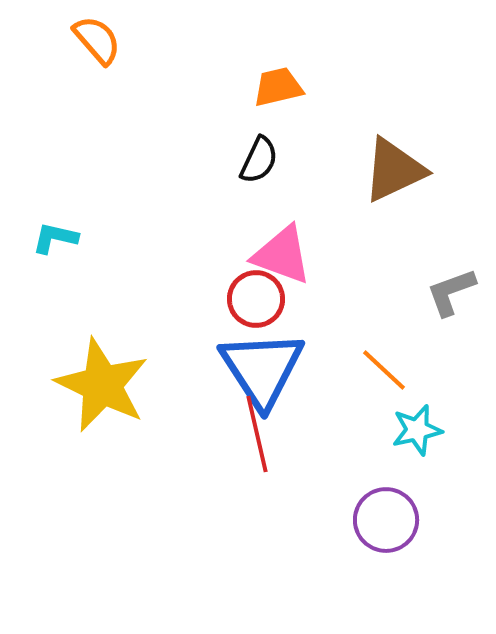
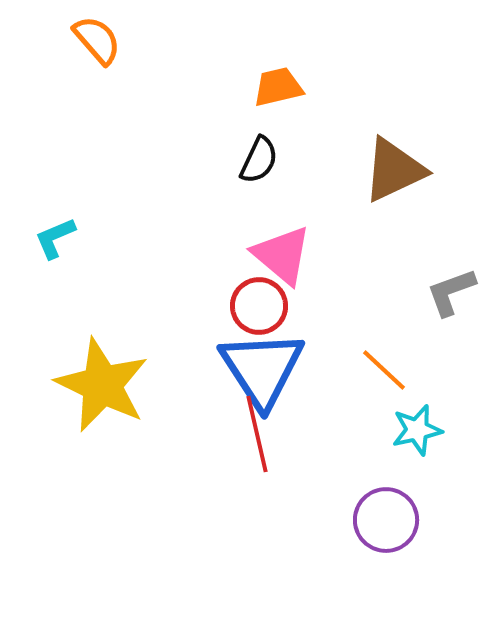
cyan L-shape: rotated 36 degrees counterclockwise
pink triangle: rotated 20 degrees clockwise
red circle: moved 3 px right, 7 px down
